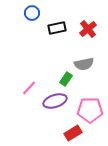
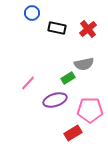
black rectangle: rotated 24 degrees clockwise
green rectangle: moved 2 px right, 1 px up; rotated 24 degrees clockwise
pink line: moved 1 px left, 5 px up
purple ellipse: moved 1 px up
